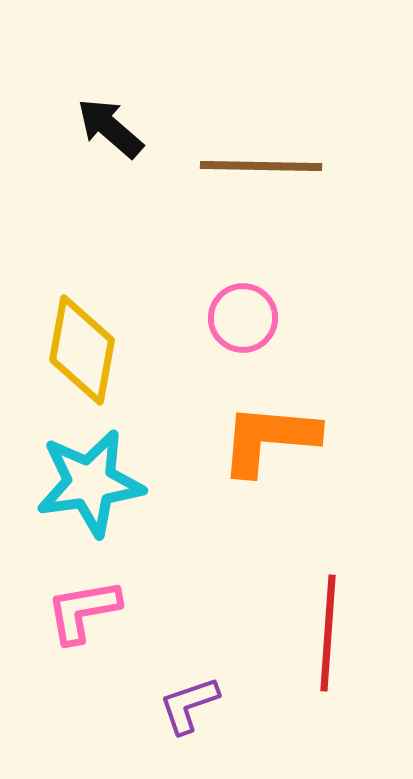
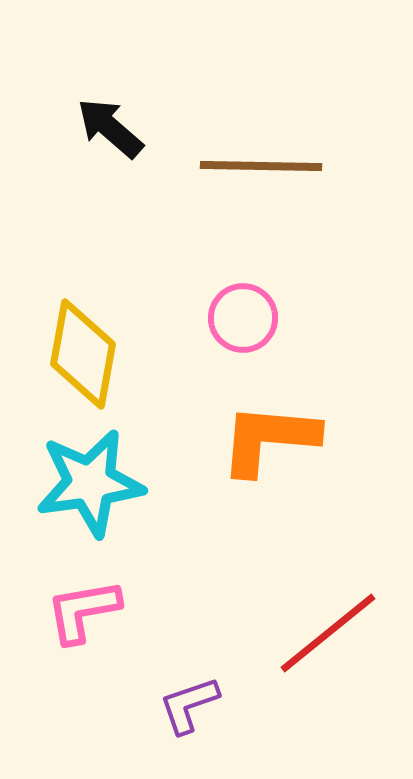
yellow diamond: moved 1 px right, 4 px down
red line: rotated 47 degrees clockwise
